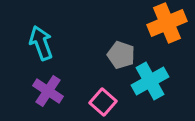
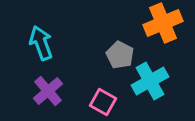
orange cross: moved 4 px left
gray pentagon: moved 1 px left; rotated 8 degrees clockwise
purple cross: rotated 16 degrees clockwise
pink square: rotated 12 degrees counterclockwise
